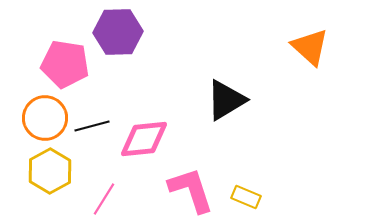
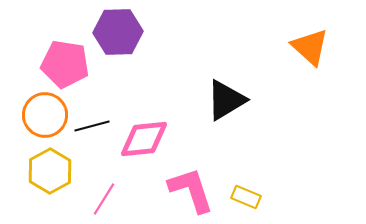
orange circle: moved 3 px up
